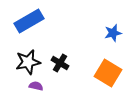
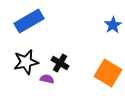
blue star: moved 8 px up; rotated 18 degrees counterclockwise
black star: moved 2 px left
purple semicircle: moved 11 px right, 7 px up
